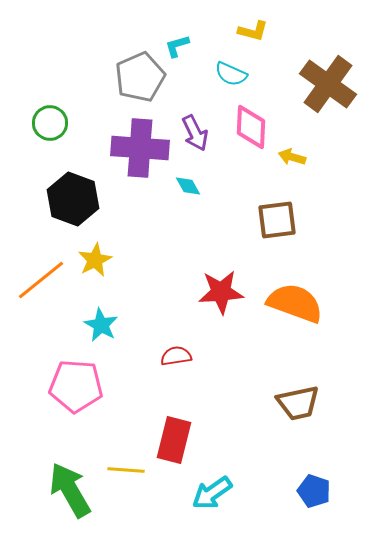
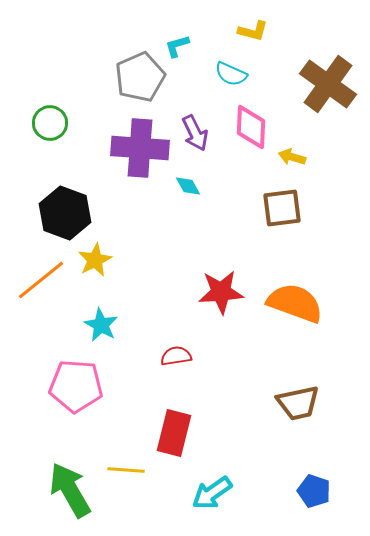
black hexagon: moved 8 px left, 14 px down
brown square: moved 5 px right, 12 px up
red rectangle: moved 7 px up
